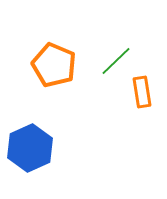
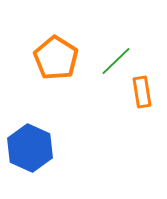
orange pentagon: moved 2 px right, 7 px up; rotated 9 degrees clockwise
blue hexagon: rotated 12 degrees counterclockwise
